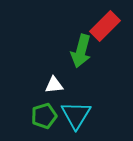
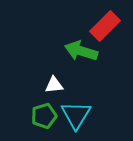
green arrow: rotated 92 degrees clockwise
